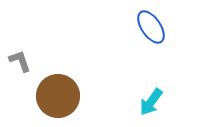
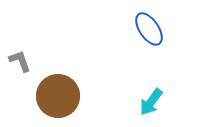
blue ellipse: moved 2 px left, 2 px down
